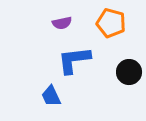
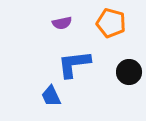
blue L-shape: moved 4 px down
